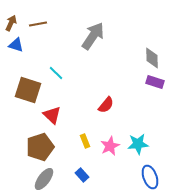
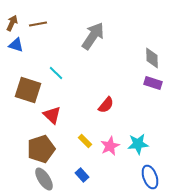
brown arrow: moved 1 px right
purple rectangle: moved 2 px left, 1 px down
yellow rectangle: rotated 24 degrees counterclockwise
brown pentagon: moved 1 px right, 2 px down
gray ellipse: rotated 70 degrees counterclockwise
